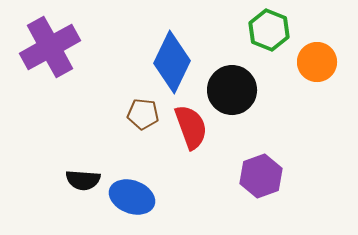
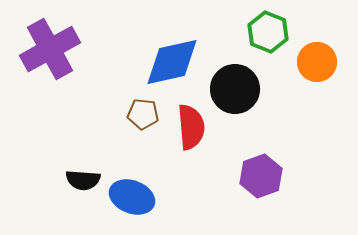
green hexagon: moved 1 px left, 2 px down
purple cross: moved 2 px down
blue diamond: rotated 52 degrees clockwise
black circle: moved 3 px right, 1 px up
red semicircle: rotated 15 degrees clockwise
